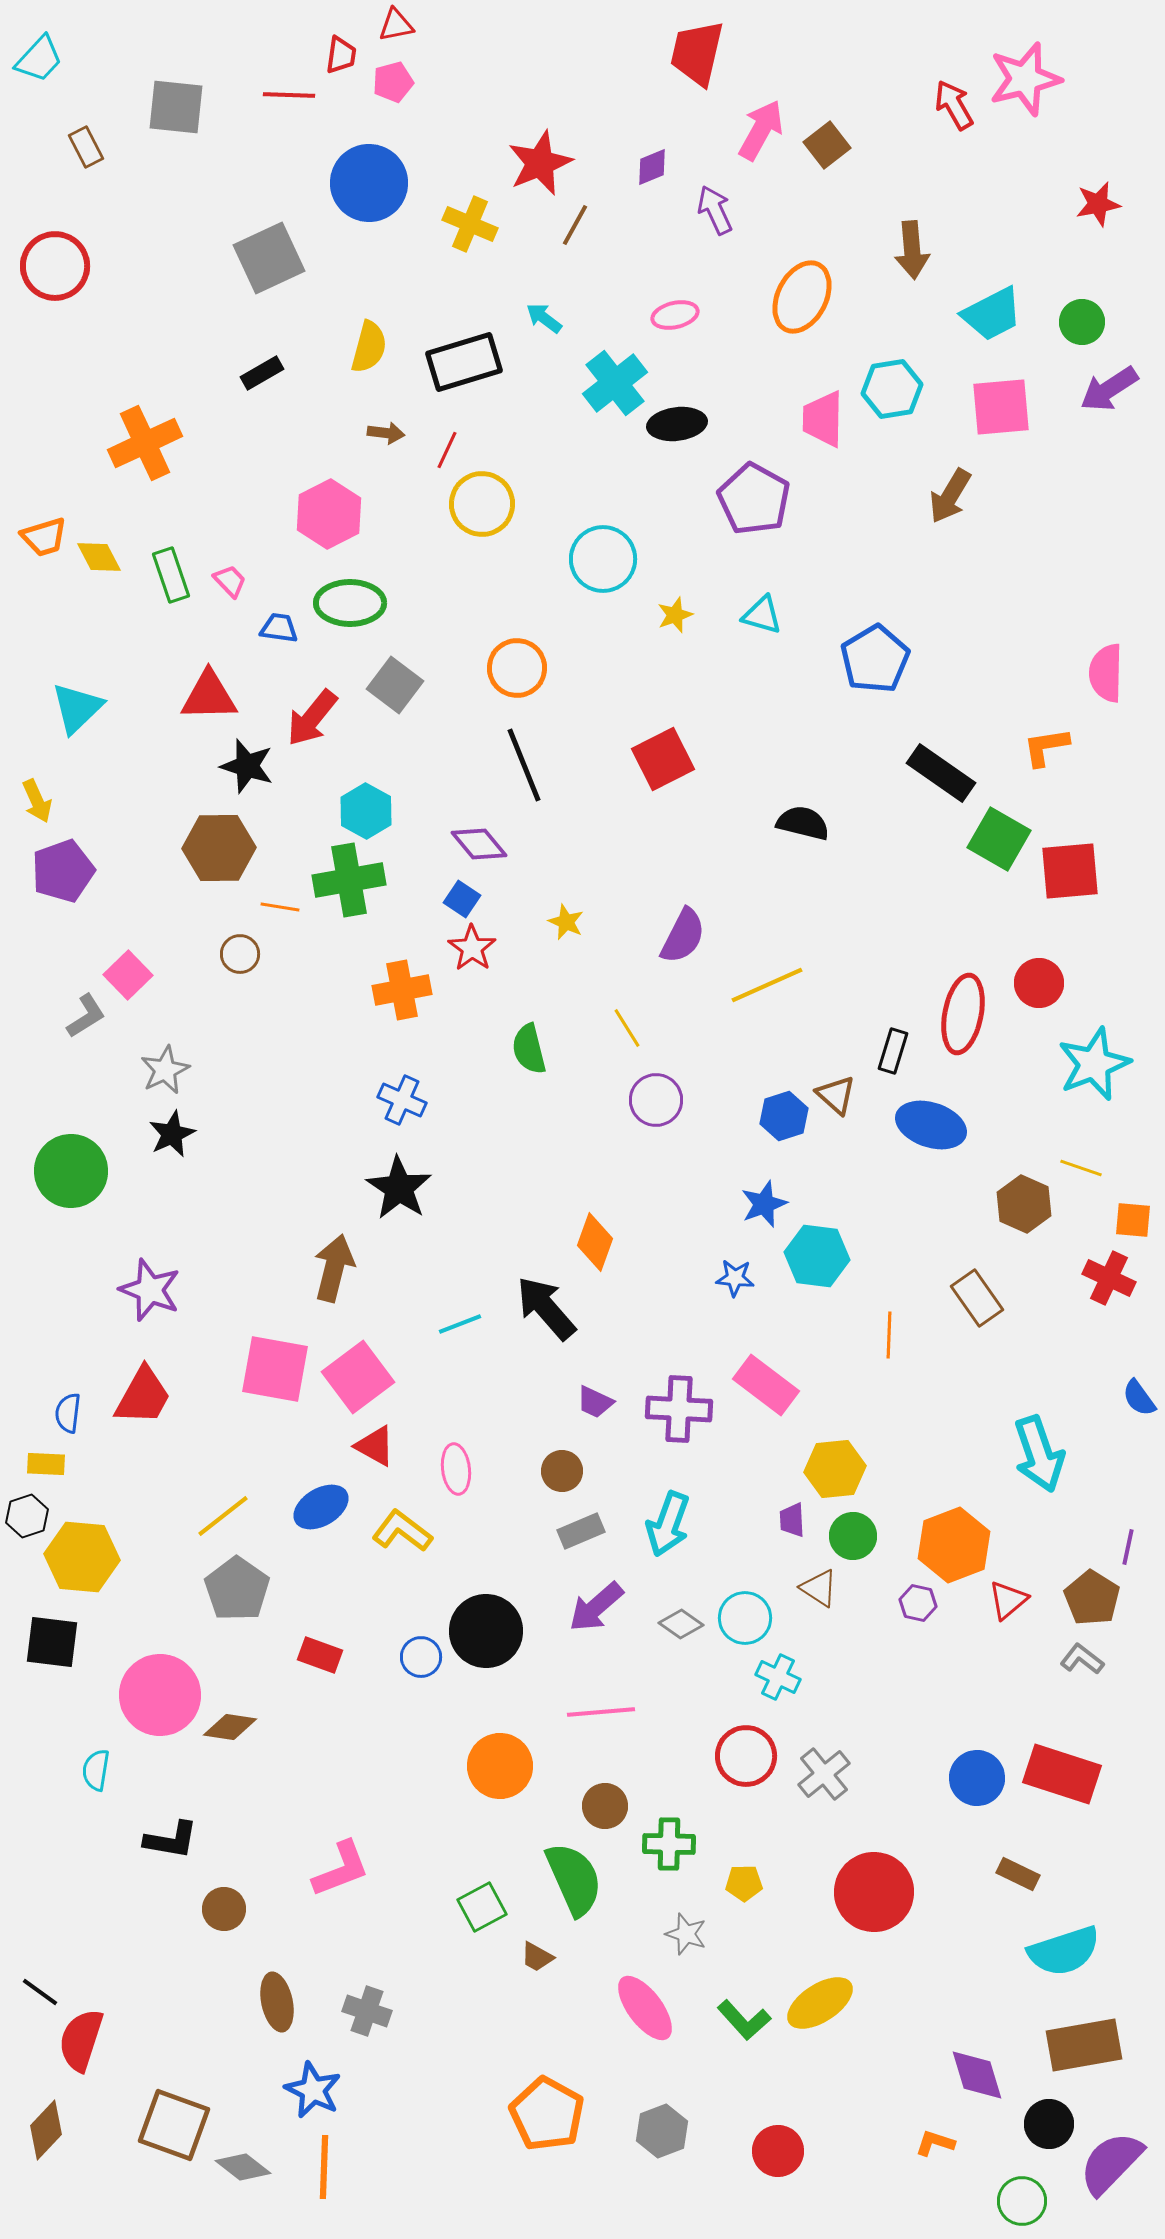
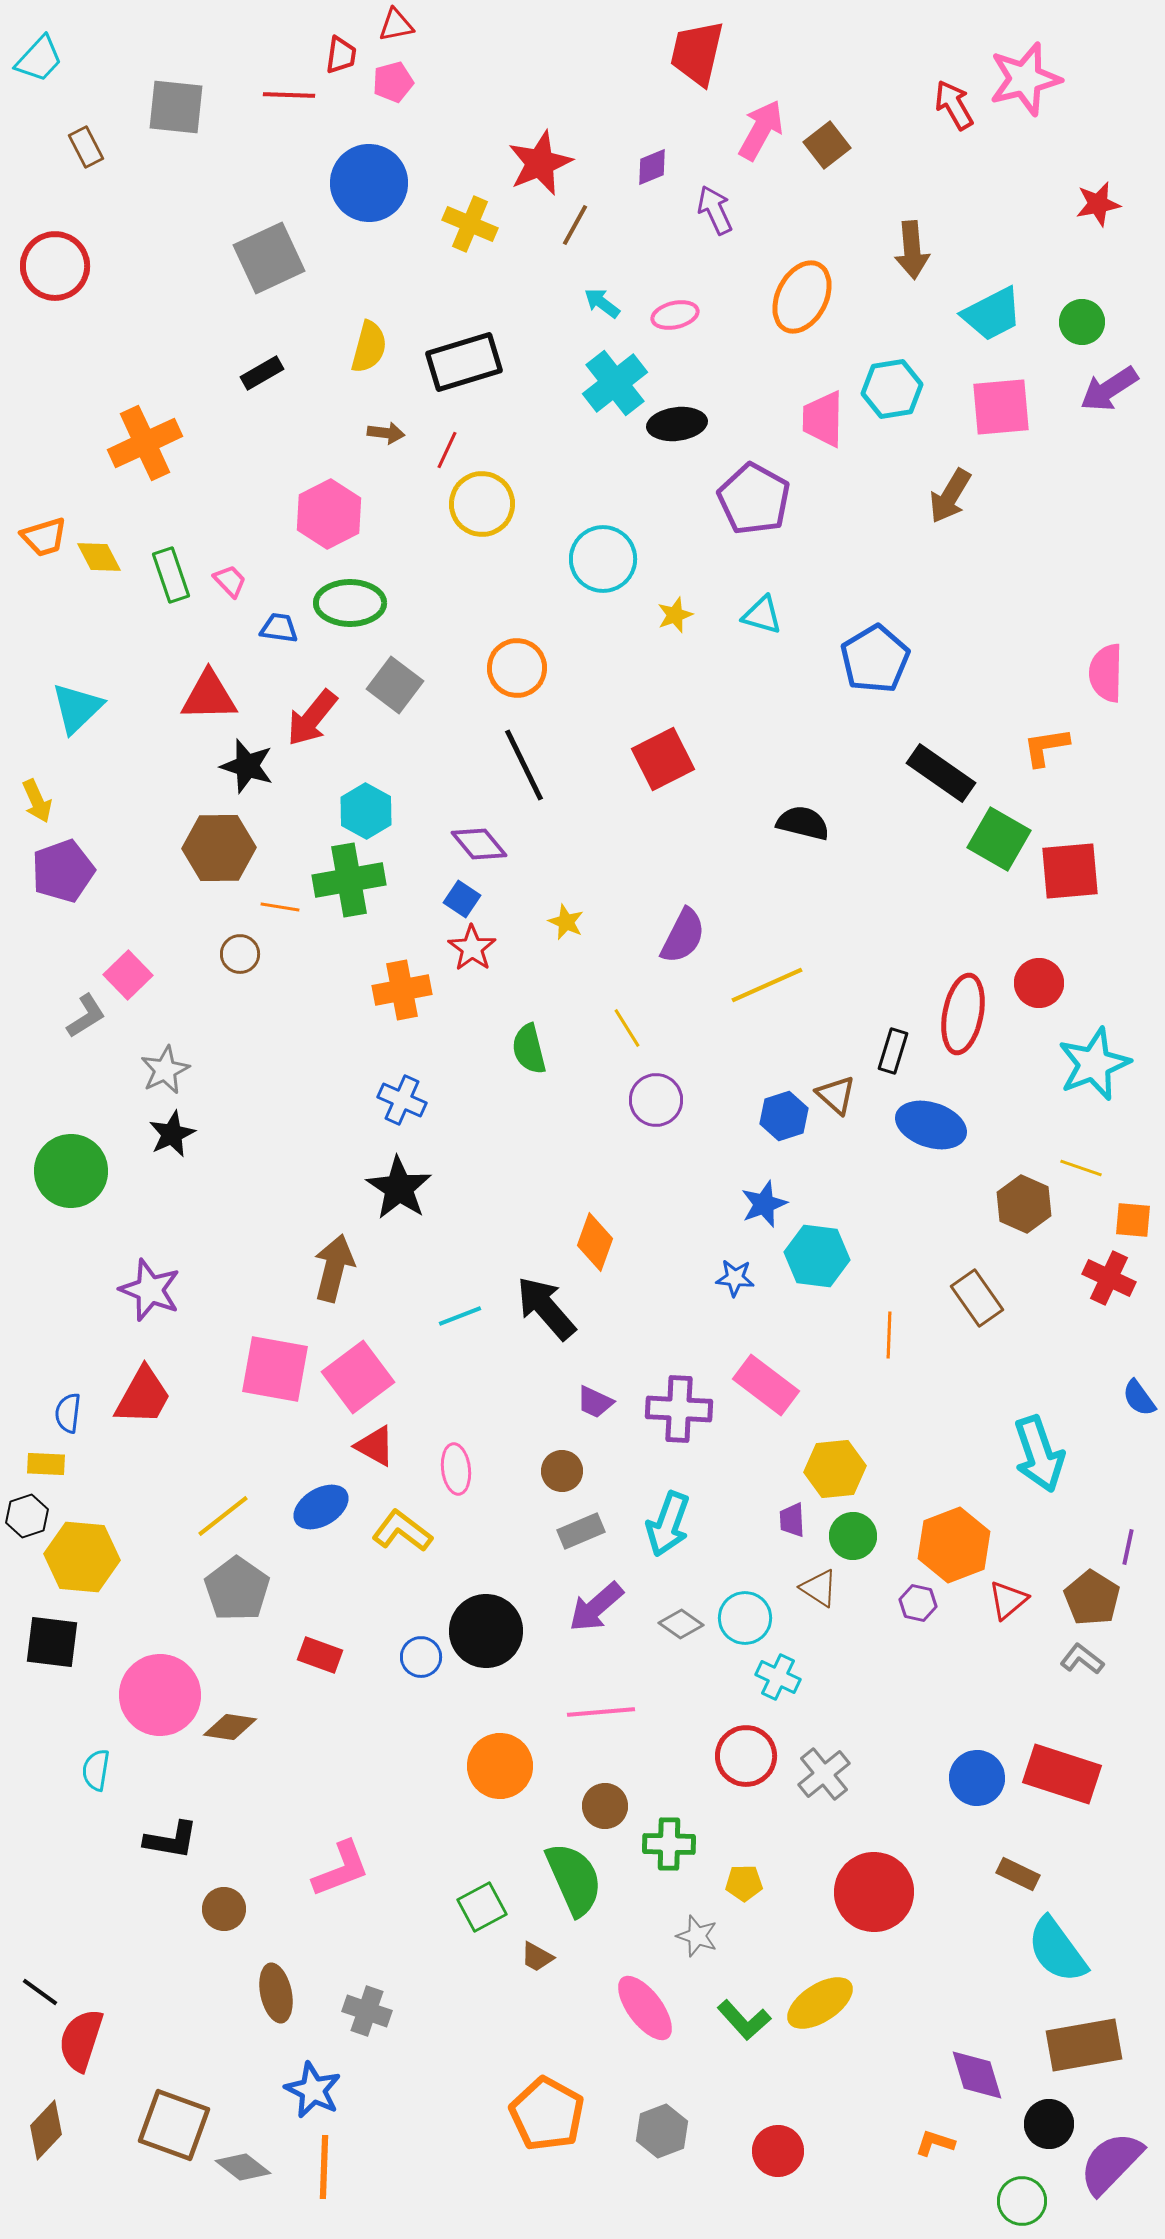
cyan arrow at (544, 318): moved 58 px right, 15 px up
black line at (524, 765): rotated 4 degrees counterclockwise
cyan line at (460, 1324): moved 8 px up
gray star at (686, 1934): moved 11 px right, 2 px down
cyan semicircle at (1064, 1951): moved 7 px left, 1 px up; rotated 72 degrees clockwise
brown ellipse at (277, 2002): moved 1 px left, 9 px up
